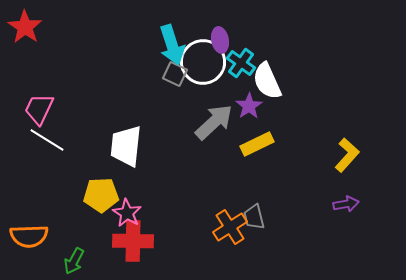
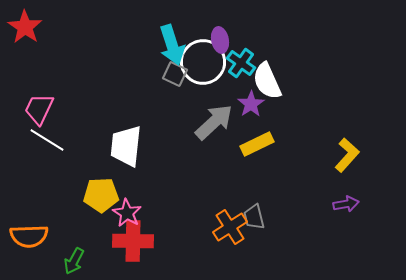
purple star: moved 2 px right, 2 px up
